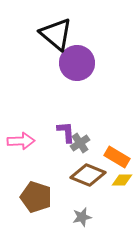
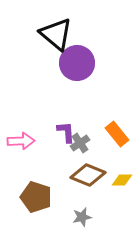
orange rectangle: moved 23 px up; rotated 20 degrees clockwise
